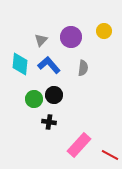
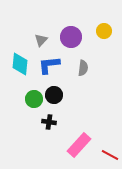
blue L-shape: rotated 55 degrees counterclockwise
